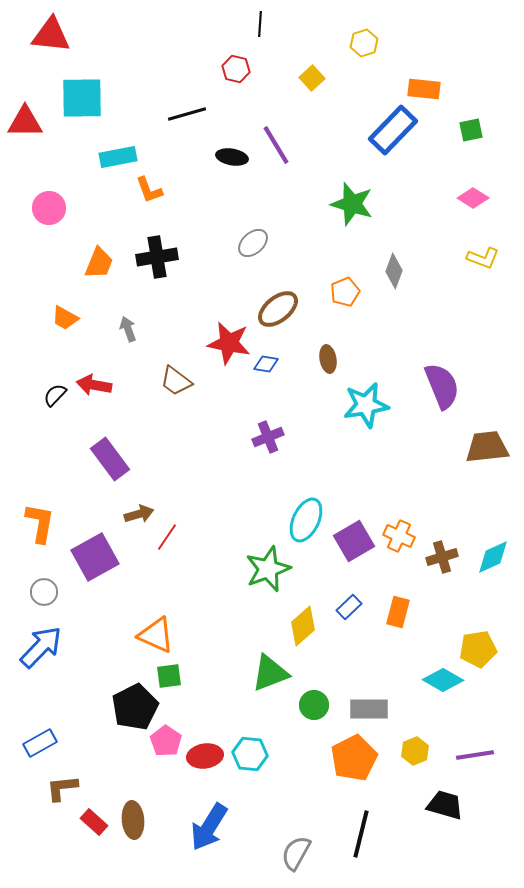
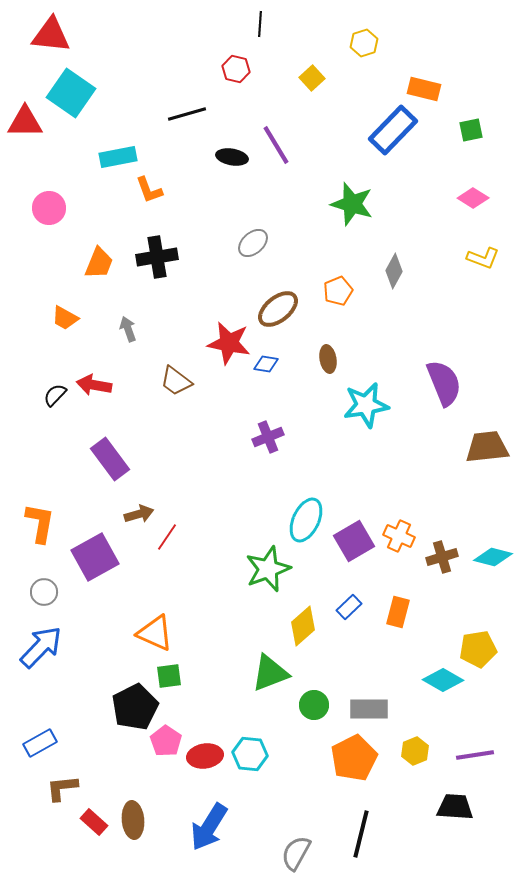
orange rectangle at (424, 89): rotated 8 degrees clockwise
cyan square at (82, 98): moved 11 px left, 5 px up; rotated 36 degrees clockwise
gray diamond at (394, 271): rotated 8 degrees clockwise
orange pentagon at (345, 292): moved 7 px left, 1 px up
purple semicircle at (442, 386): moved 2 px right, 3 px up
cyan diamond at (493, 557): rotated 39 degrees clockwise
orange triangle at (156, 635): moved 1 px left, 2 px up
black trapezoid at (445, 805): moved 10 px right, 2 px down; rotated 12 degrees counterclockwise
